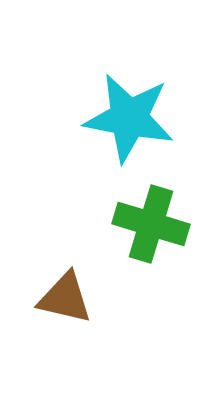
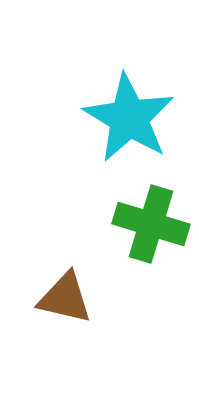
cyan star: rotated 20 degrees clockwise
